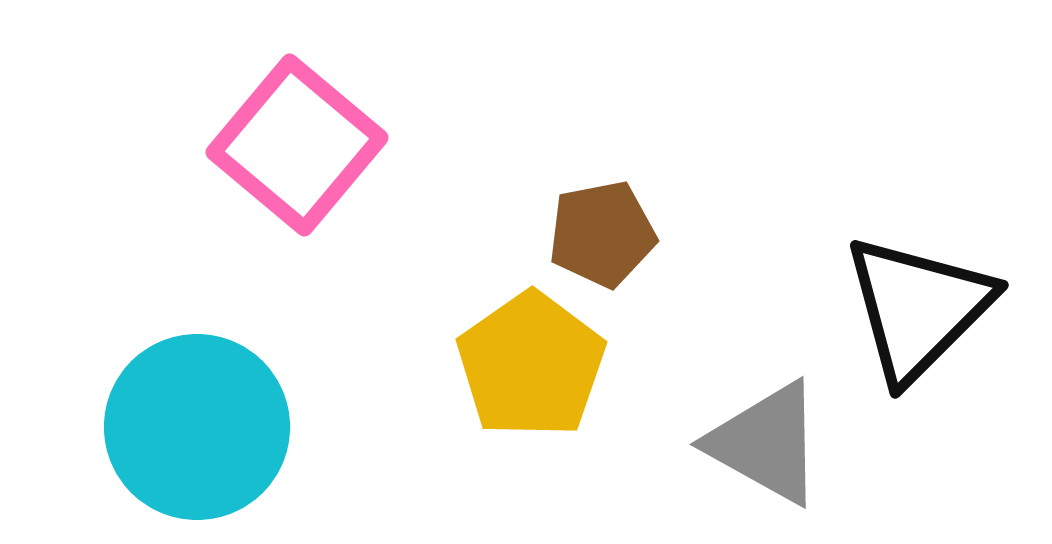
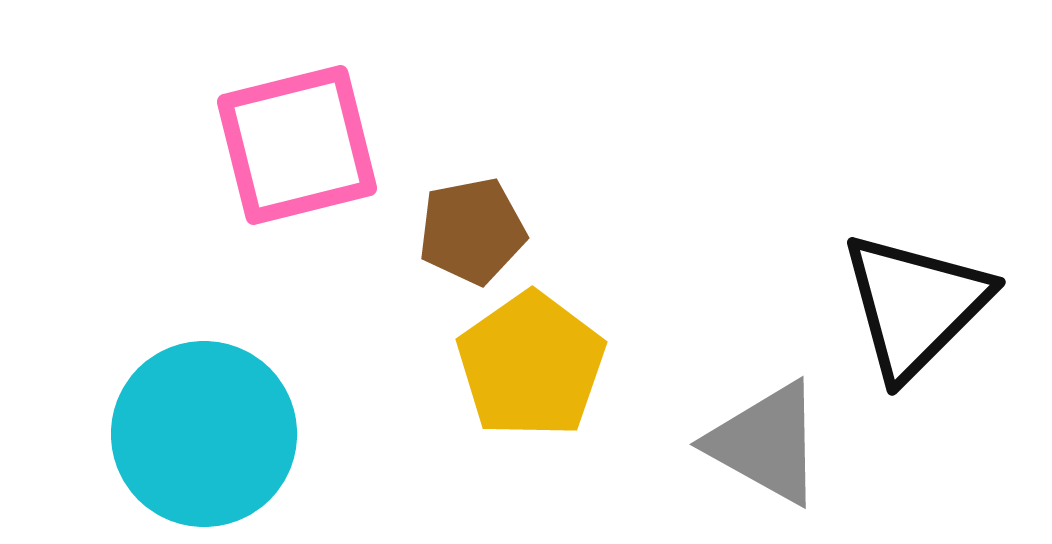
pink square: rotated 36 degrees clockwise
brown pentagon: moved 130 px left, 3 px up
black triangle: moved 3 px left, 3 px up
cyan circle: moved 7 px right, 7 px down
